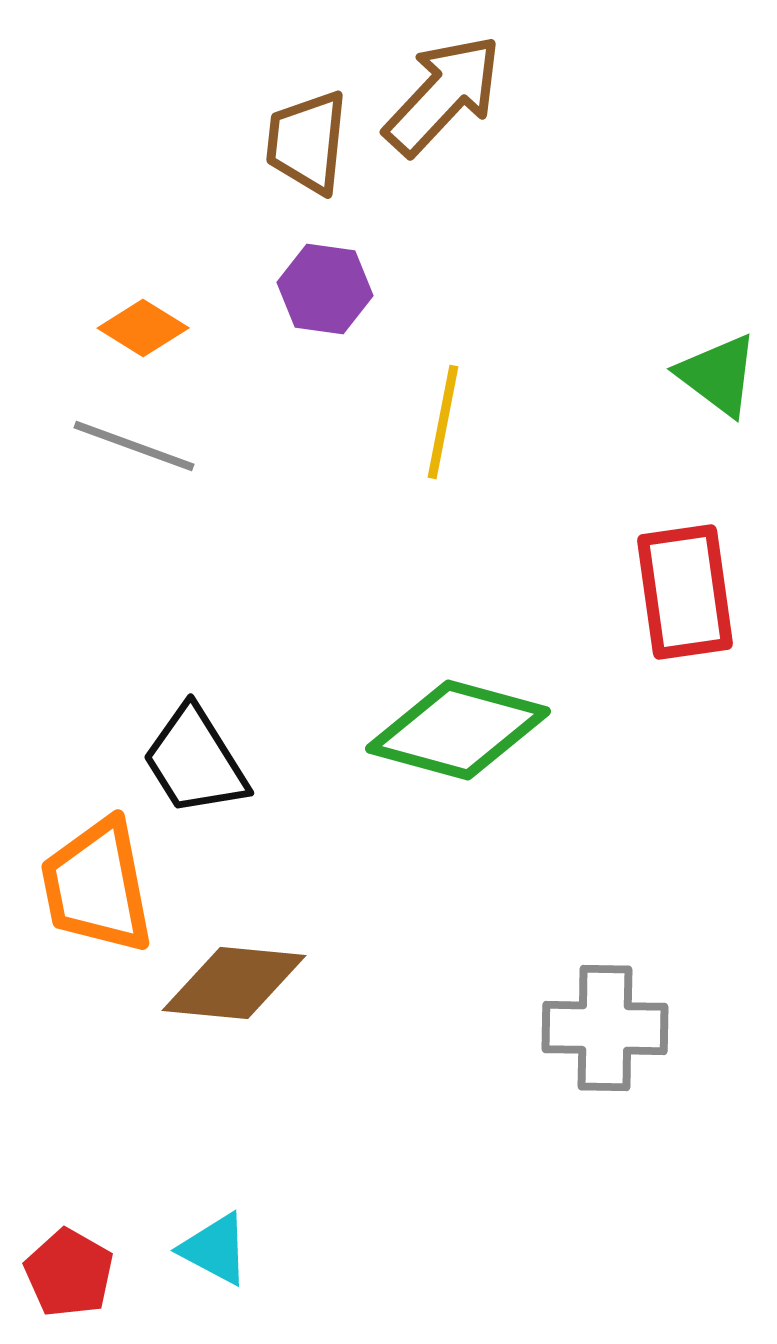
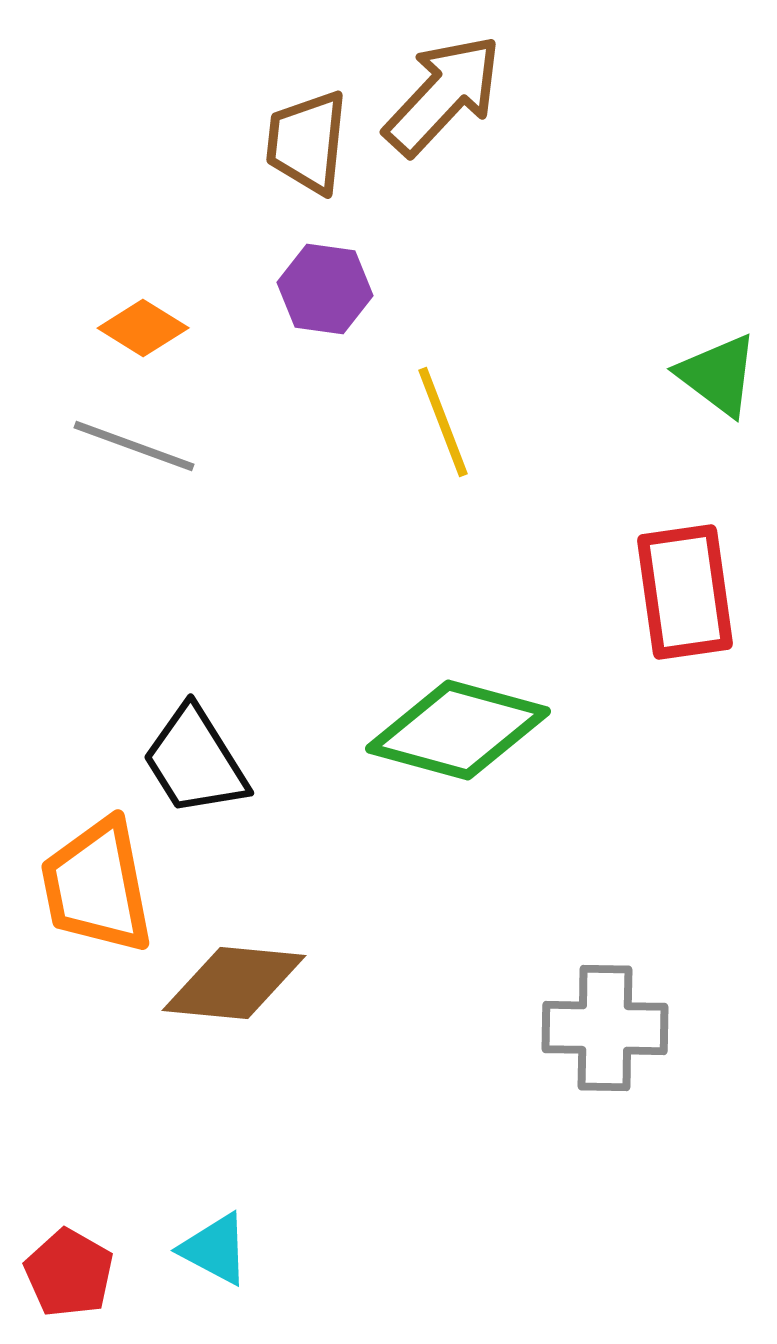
yellow line: rotated 32 degrees counterclockwise
